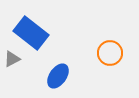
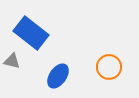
orange circle: moved 1 px left, 14 px down
gray triangle: moved 2 px down; rotated 42 degrees clockwise
